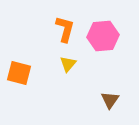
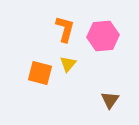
orange square: moved 21 px right
